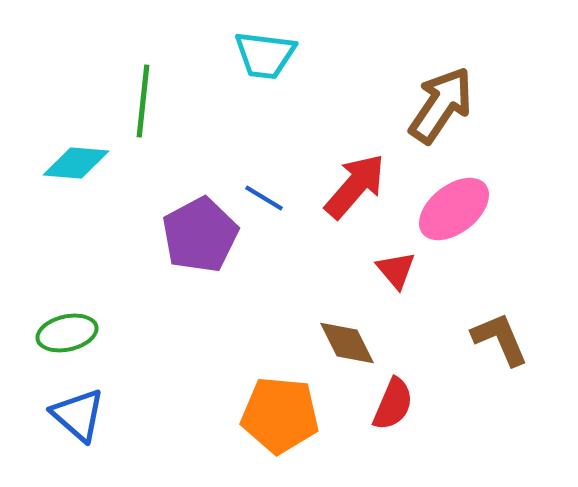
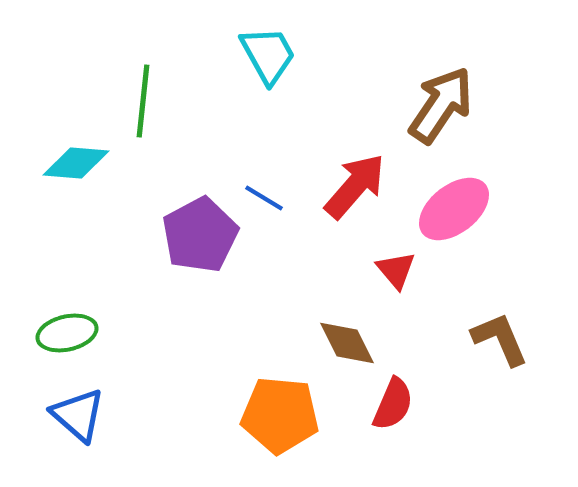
cyan trapezoid: moved 3 px right; rotated 126 degrees counterclockwise
